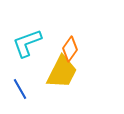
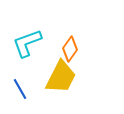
yellow trapezoid: moved 1 px left, 5 px down
